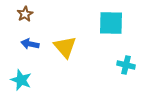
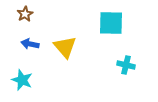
cyan star: moved 1 px right
